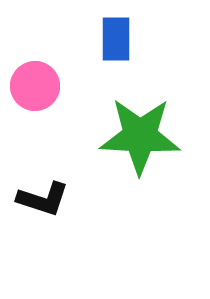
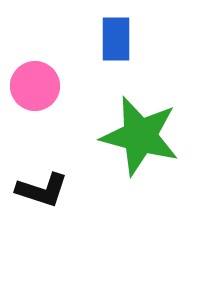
green star: rotated 12 degrees clockwise
black L-shape: moved 1 px left, 9 px up
